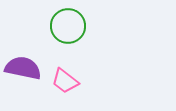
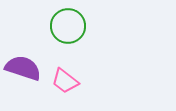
purple semicircle: rotated 6 degrees clockwise
